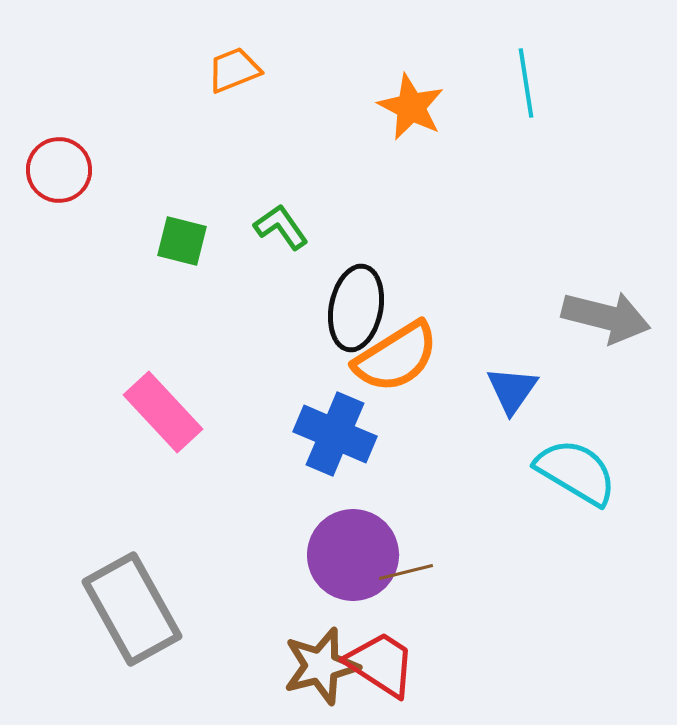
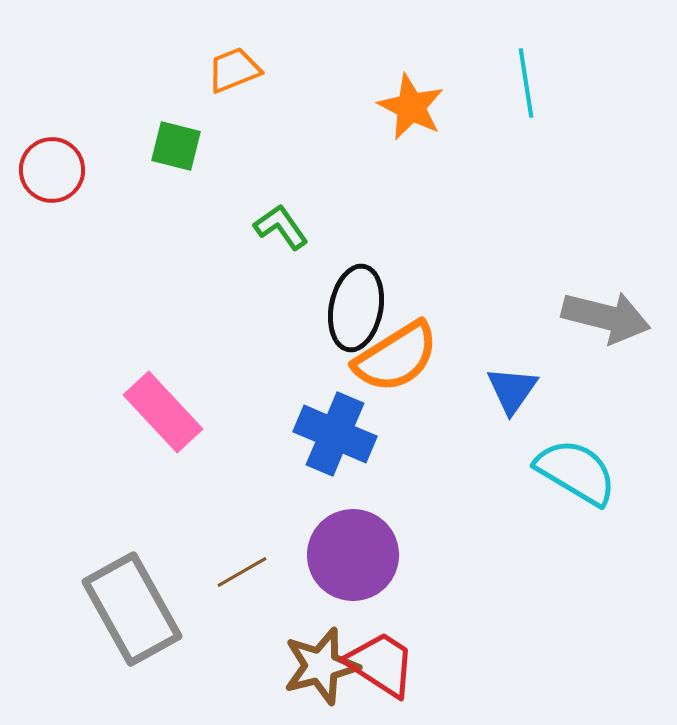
red circle: moved 7 px left
green square: moved 6 px left, 95 px up
brown line: moved 164 px left; rotated 16 degrees counterclockwise
